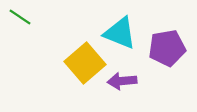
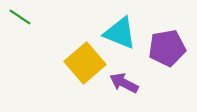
purple arrow: moved 2 px right, 2 px down; rotated 32 degrees clockwise
